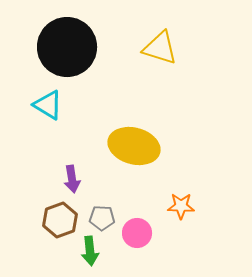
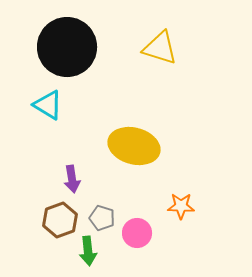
gray pentagon: rotated 15 degrees clockwise
green arrow: moved 2 px left
